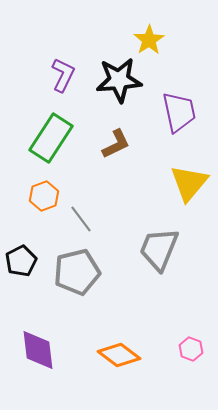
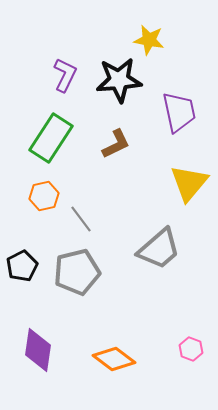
yellow star: rotated 28 degrees counterclockwise
purple L-shape: moved 2 px right
orange hexagon: rotated 8 degrees clockwise
gray trapezoid: rotated 153 degrees counterclockwise
black pentagon: moved 1 px right, 5 px down
purple diamond: rotated 15 degrees clockwise
orange diamond: moved 5 px left, 4 px down
